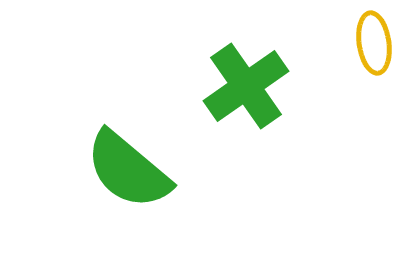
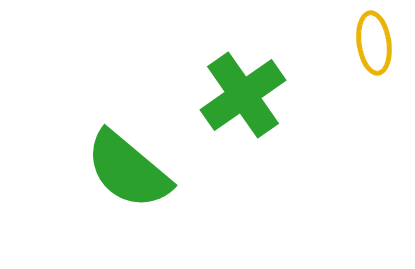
green cross: moved 3 px left, 9 px down
